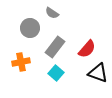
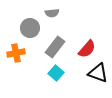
gray semicircle: rotated 40 degrees counterclockwise
orange cross: moved 5 px left, 9 px up
